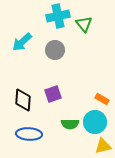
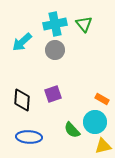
cyan cross: moved 3 px left, 8 px down
black diamond: moved 1 px left
green semicircle: moved 2 px right, 6 px down; rotated 48 degrees clockwise
blue ellipse: moved 3 px down
